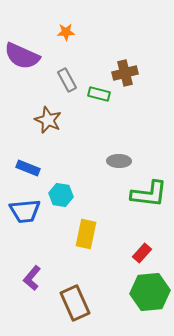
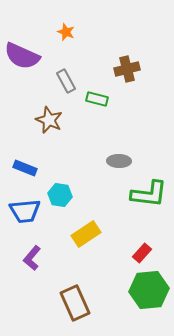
orange star: rotated 24 degrees clockwise
brown cross: moved 2 px right, 4 px up
gray rectangle: moved 1 px left, 1 px down
green rectangle: moved 2 px left, 5 px down
brown star: moved 1 px right
blue rectangle: moved 3 px left
cyan hexagon: moved 1 px left
yellow rectangle: rotated 44 degrees clockwise
purple L-shape: moved 20 px up
green hexagon: moved 1 px left, 2 px up
